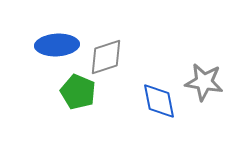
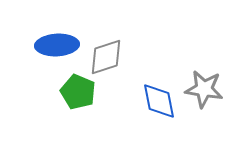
gray star: moved 7 px down
